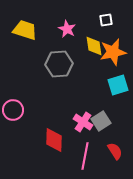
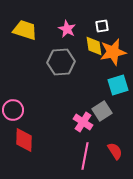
white square: moved 4 px left, 6 px down
gray hexagon: moved 2 px right, 2 px up
gray square: moved 1 px right, 10 px up
red diamond: moved 30 px left
